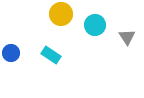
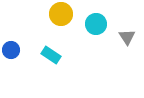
cyan circle: moved 1 px right, 1 px up
blue circle: moved 3 px up
